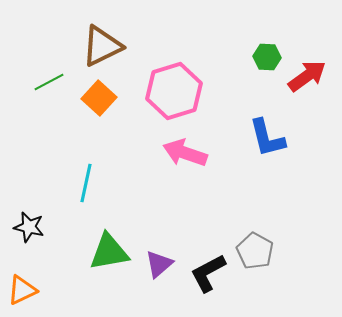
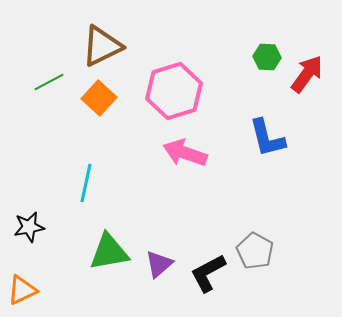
red arrow: moved 2 px up; rotated 18 degrees counterclockwise
black star: rotated 24 degrees counterclockwise
